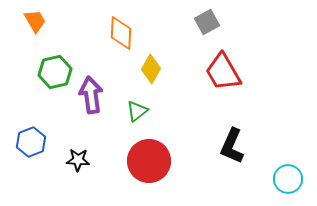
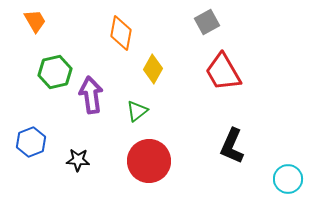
orange diamond: rotated 8 degrees clockwise
yellow diamond: moved 2 px right
